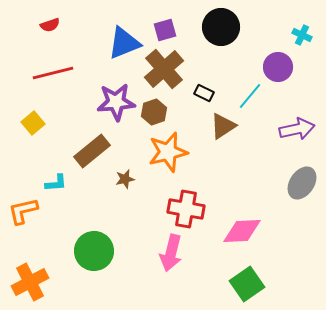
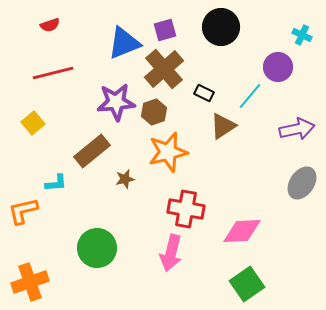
green circle: moved 3 px right, 3 px up
orange cross: rotated 9 degrees clockwise
